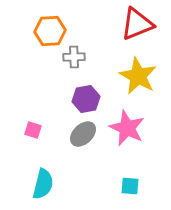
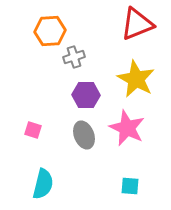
gray cross: rotated 15 degrees counterclockwise
yellow star: moved 2 px left, 3 px down
purple hexagon: moved 4 px up; rotated 12 degrees clockwise
gray ellipse: moved 1 px right, 1 px down; rotated 68 degrees counterclockwise
